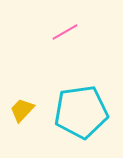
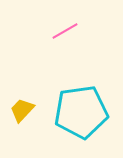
pink line: moved 1 px up
